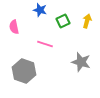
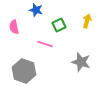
blue star: moved 4 px left
green square: moved 4 px left, 4 px down
